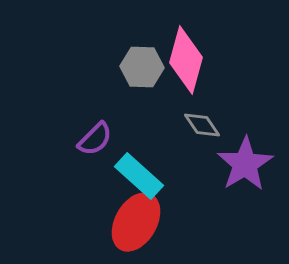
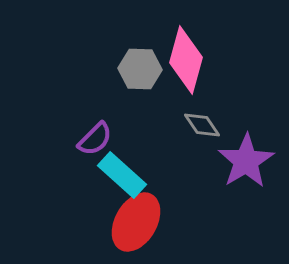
gray hexagon: moved 2 px left, 2 px down
purple star: moved 1 px right, 3 px up
cyan rectangle: moved 17 px left, 1 px up
